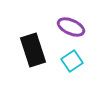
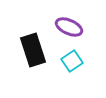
purple ellipse: moved 2 px left
